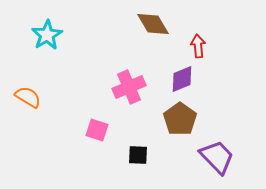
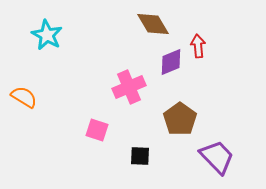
cyan star: rotated 12 degrees counterclockwise
purple diamond: moved 11 px left, 17 px up
orange semicircle: moved 4 px left
black square: moved 2 px right, 1 px down
